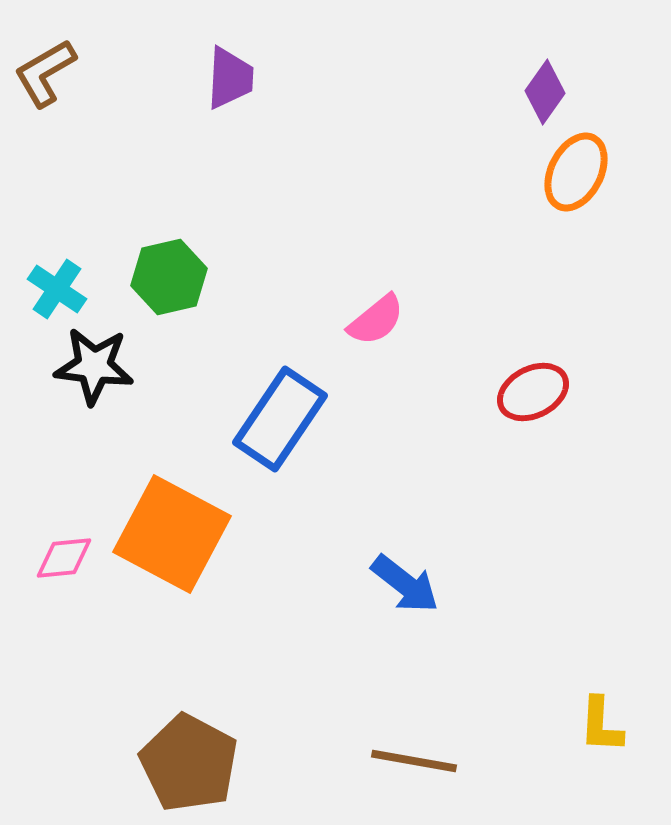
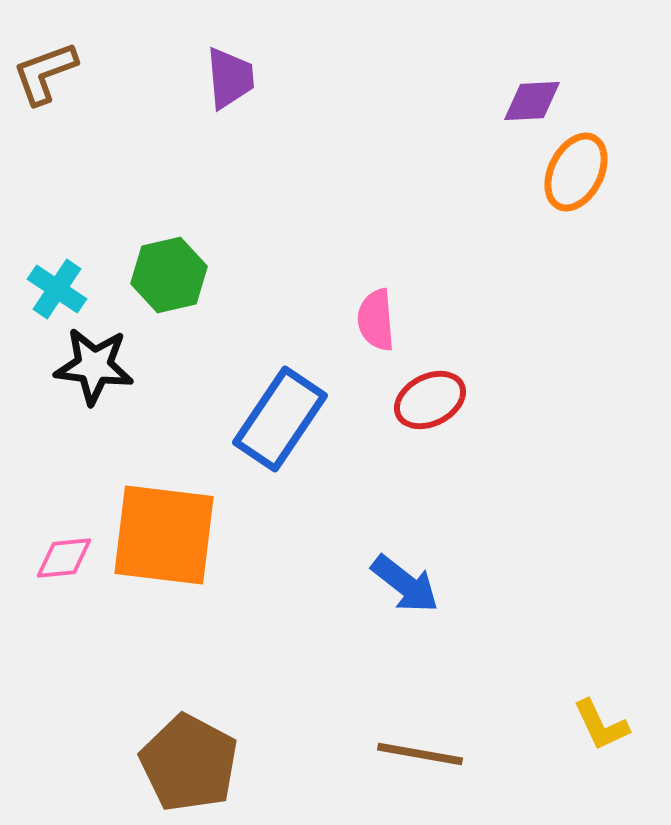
brown L-shape: rotated 10 degrees clockwise
purple trapezoid: rotated 8 degrees counterclockwise
purple diamond: moved 13 px left, 9 px down; rotated 52 degrees clockwise
green hexagon: moved 2 px up
pink semicircle: rotated 124 degrees clockwise
red ellipse: moved 103 px left, 8 px down
orange square: moved 8 px left, 1 px down; rotated 21 degrees counterclockwise
yellow L-shape: rotated 28 degrees counterclockwise
brown line: moved 6 px right, 7 px up
